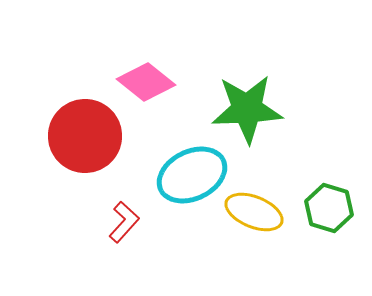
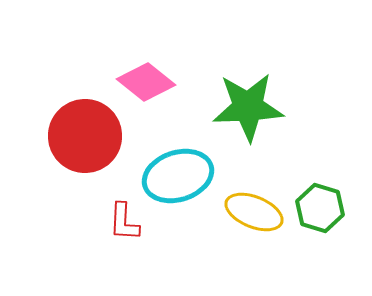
green star: moved 1 px right, 2 px up
cyan ellipse: moved 14 px left, 1 px down; rotated 8 degrees clockwise
green hexagon: moved 9 px left
red L-shape: rotated 141 degrees clockwise
